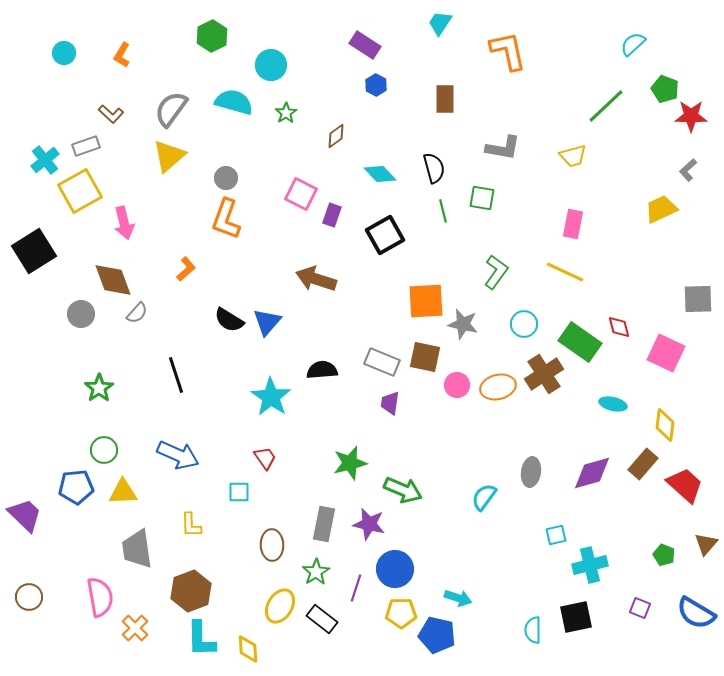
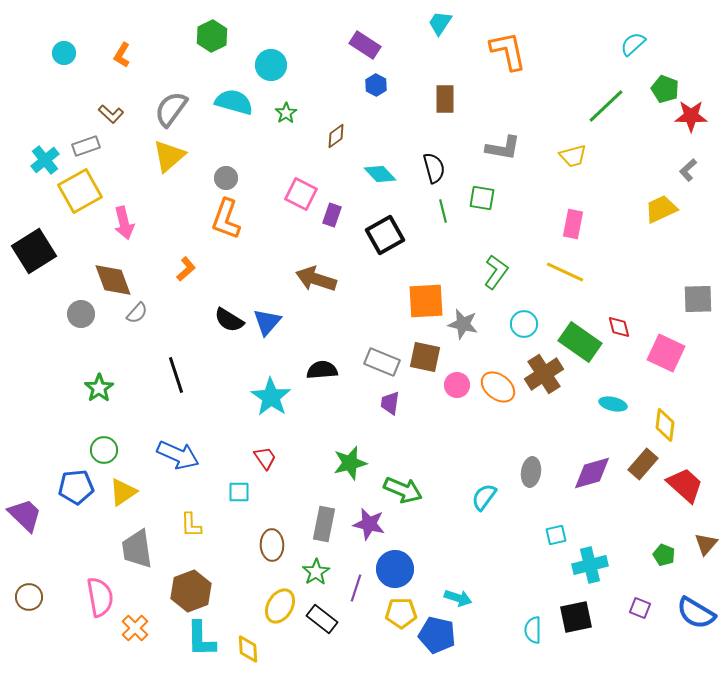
orange ellipse at (498, 387): rotated 52 degrees clockwise
yellow triangle at (123, 492): rotated 32 degrees counterclockwise
